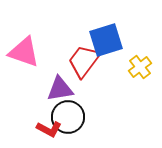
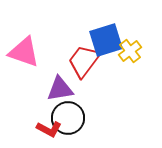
yellow cross: moved 10 px left, 16 px up
black circle: moved 1 px down
